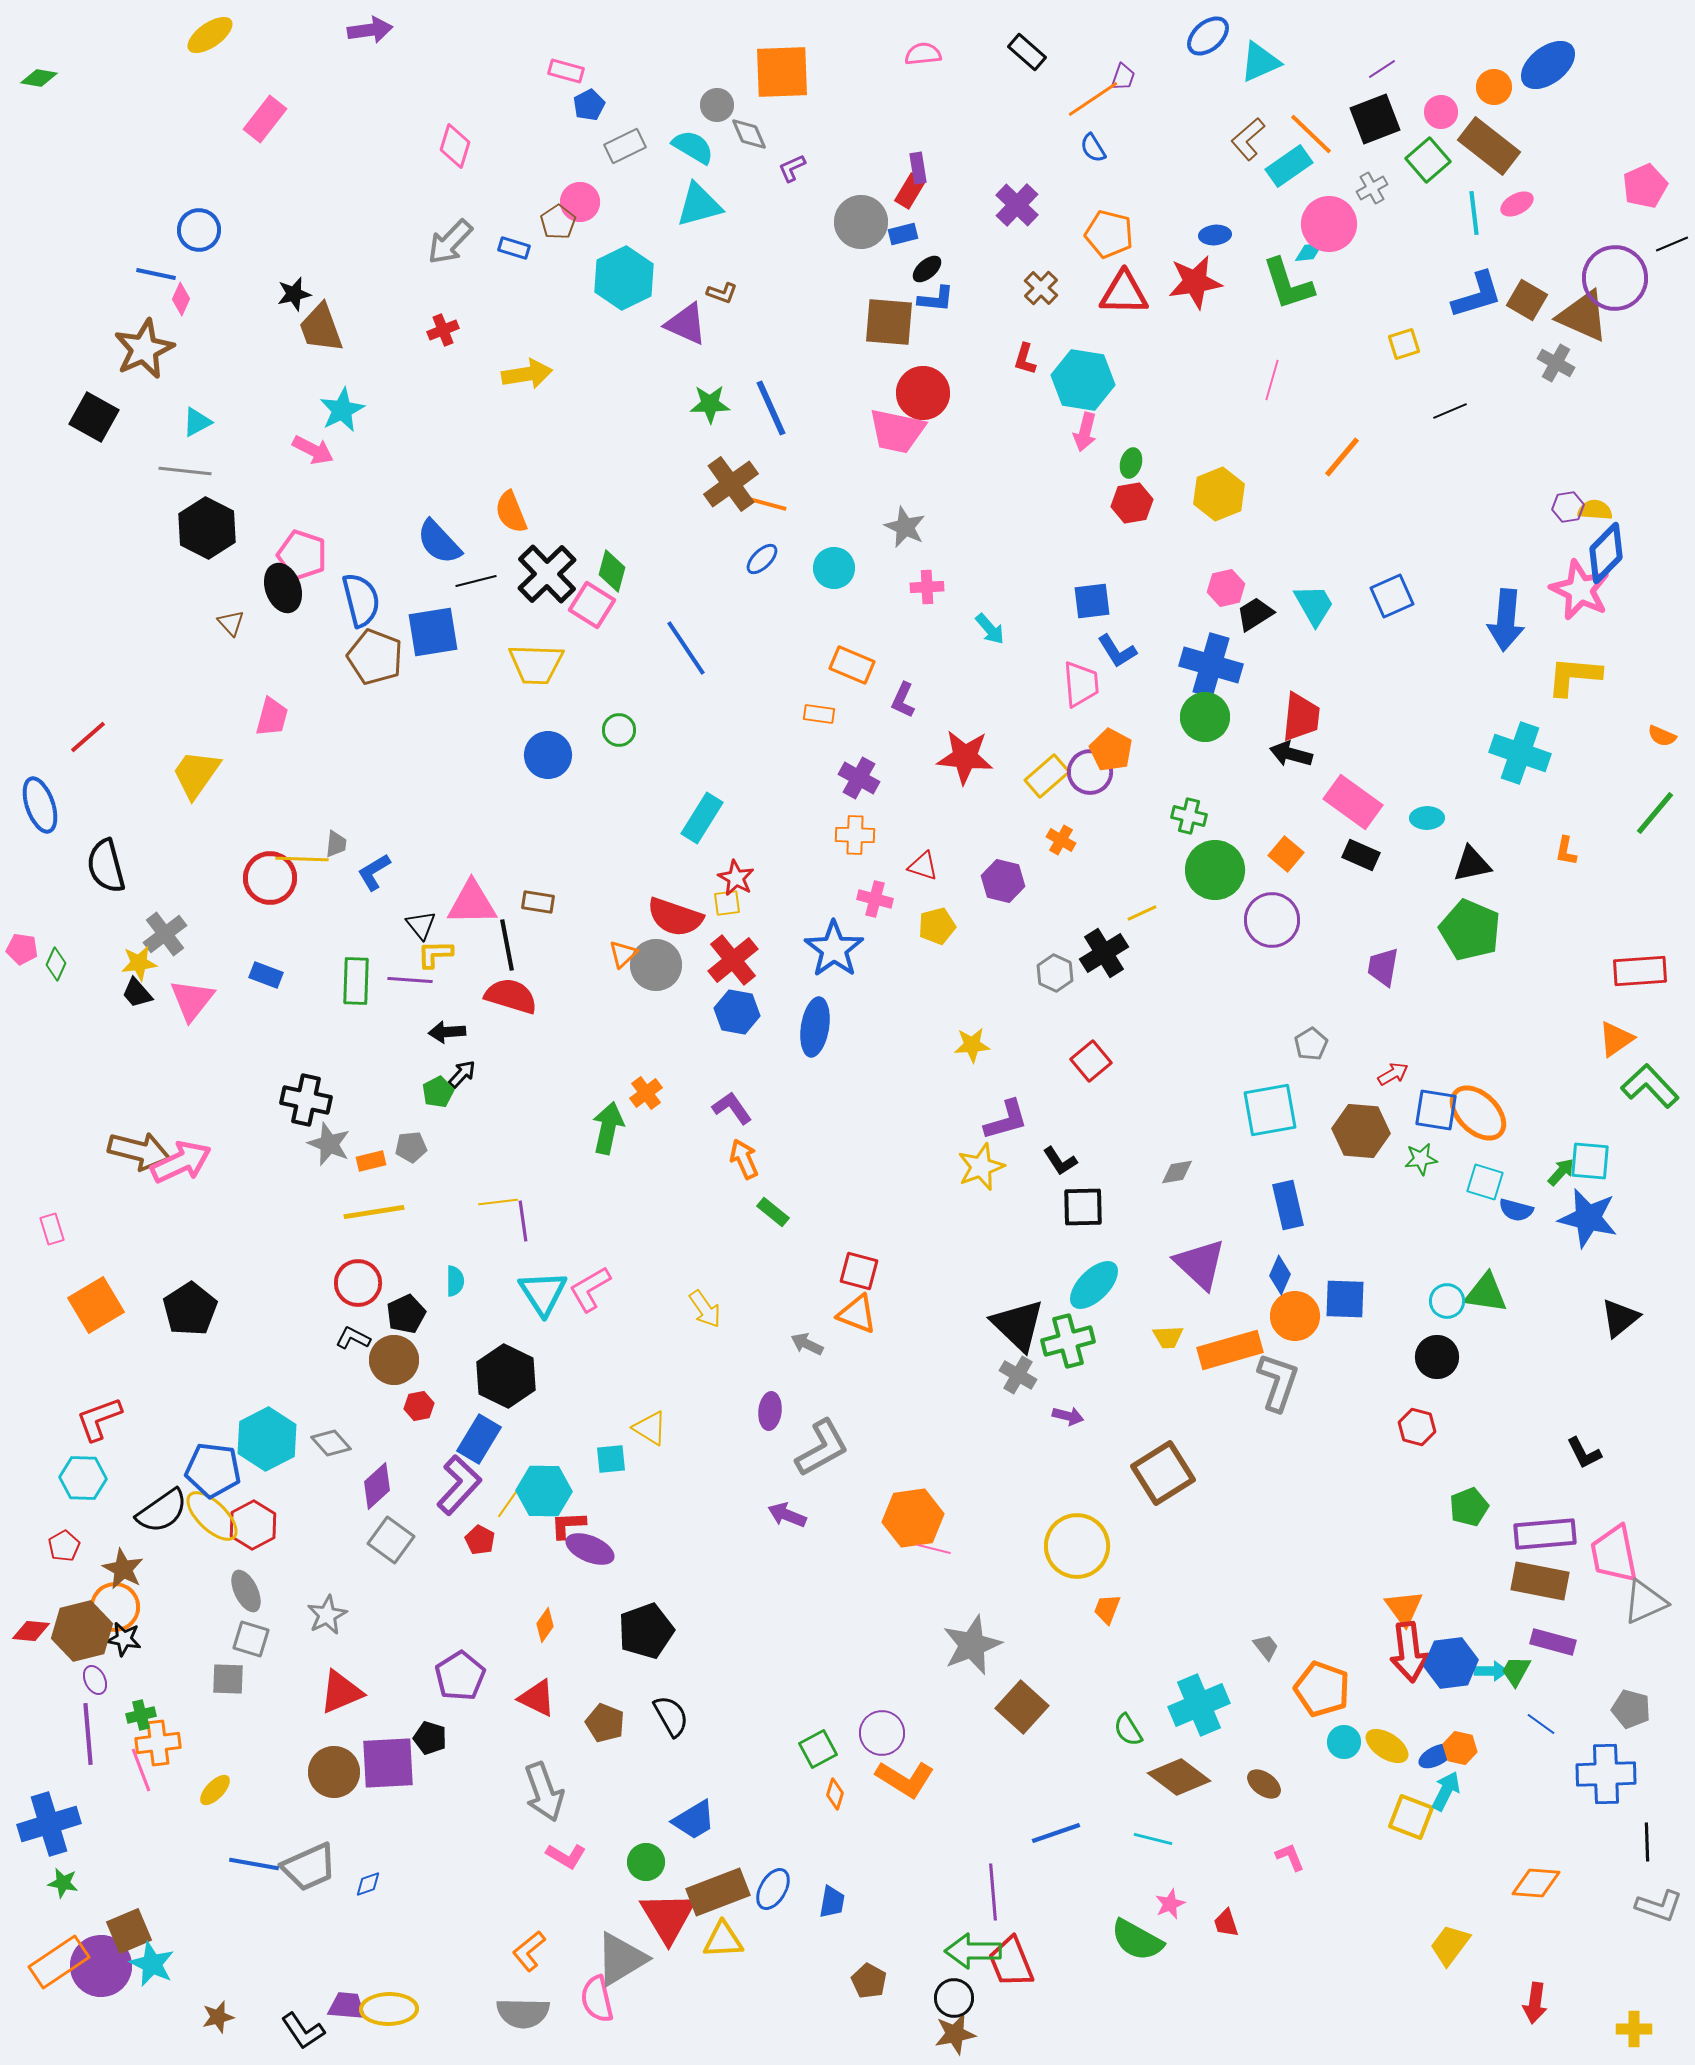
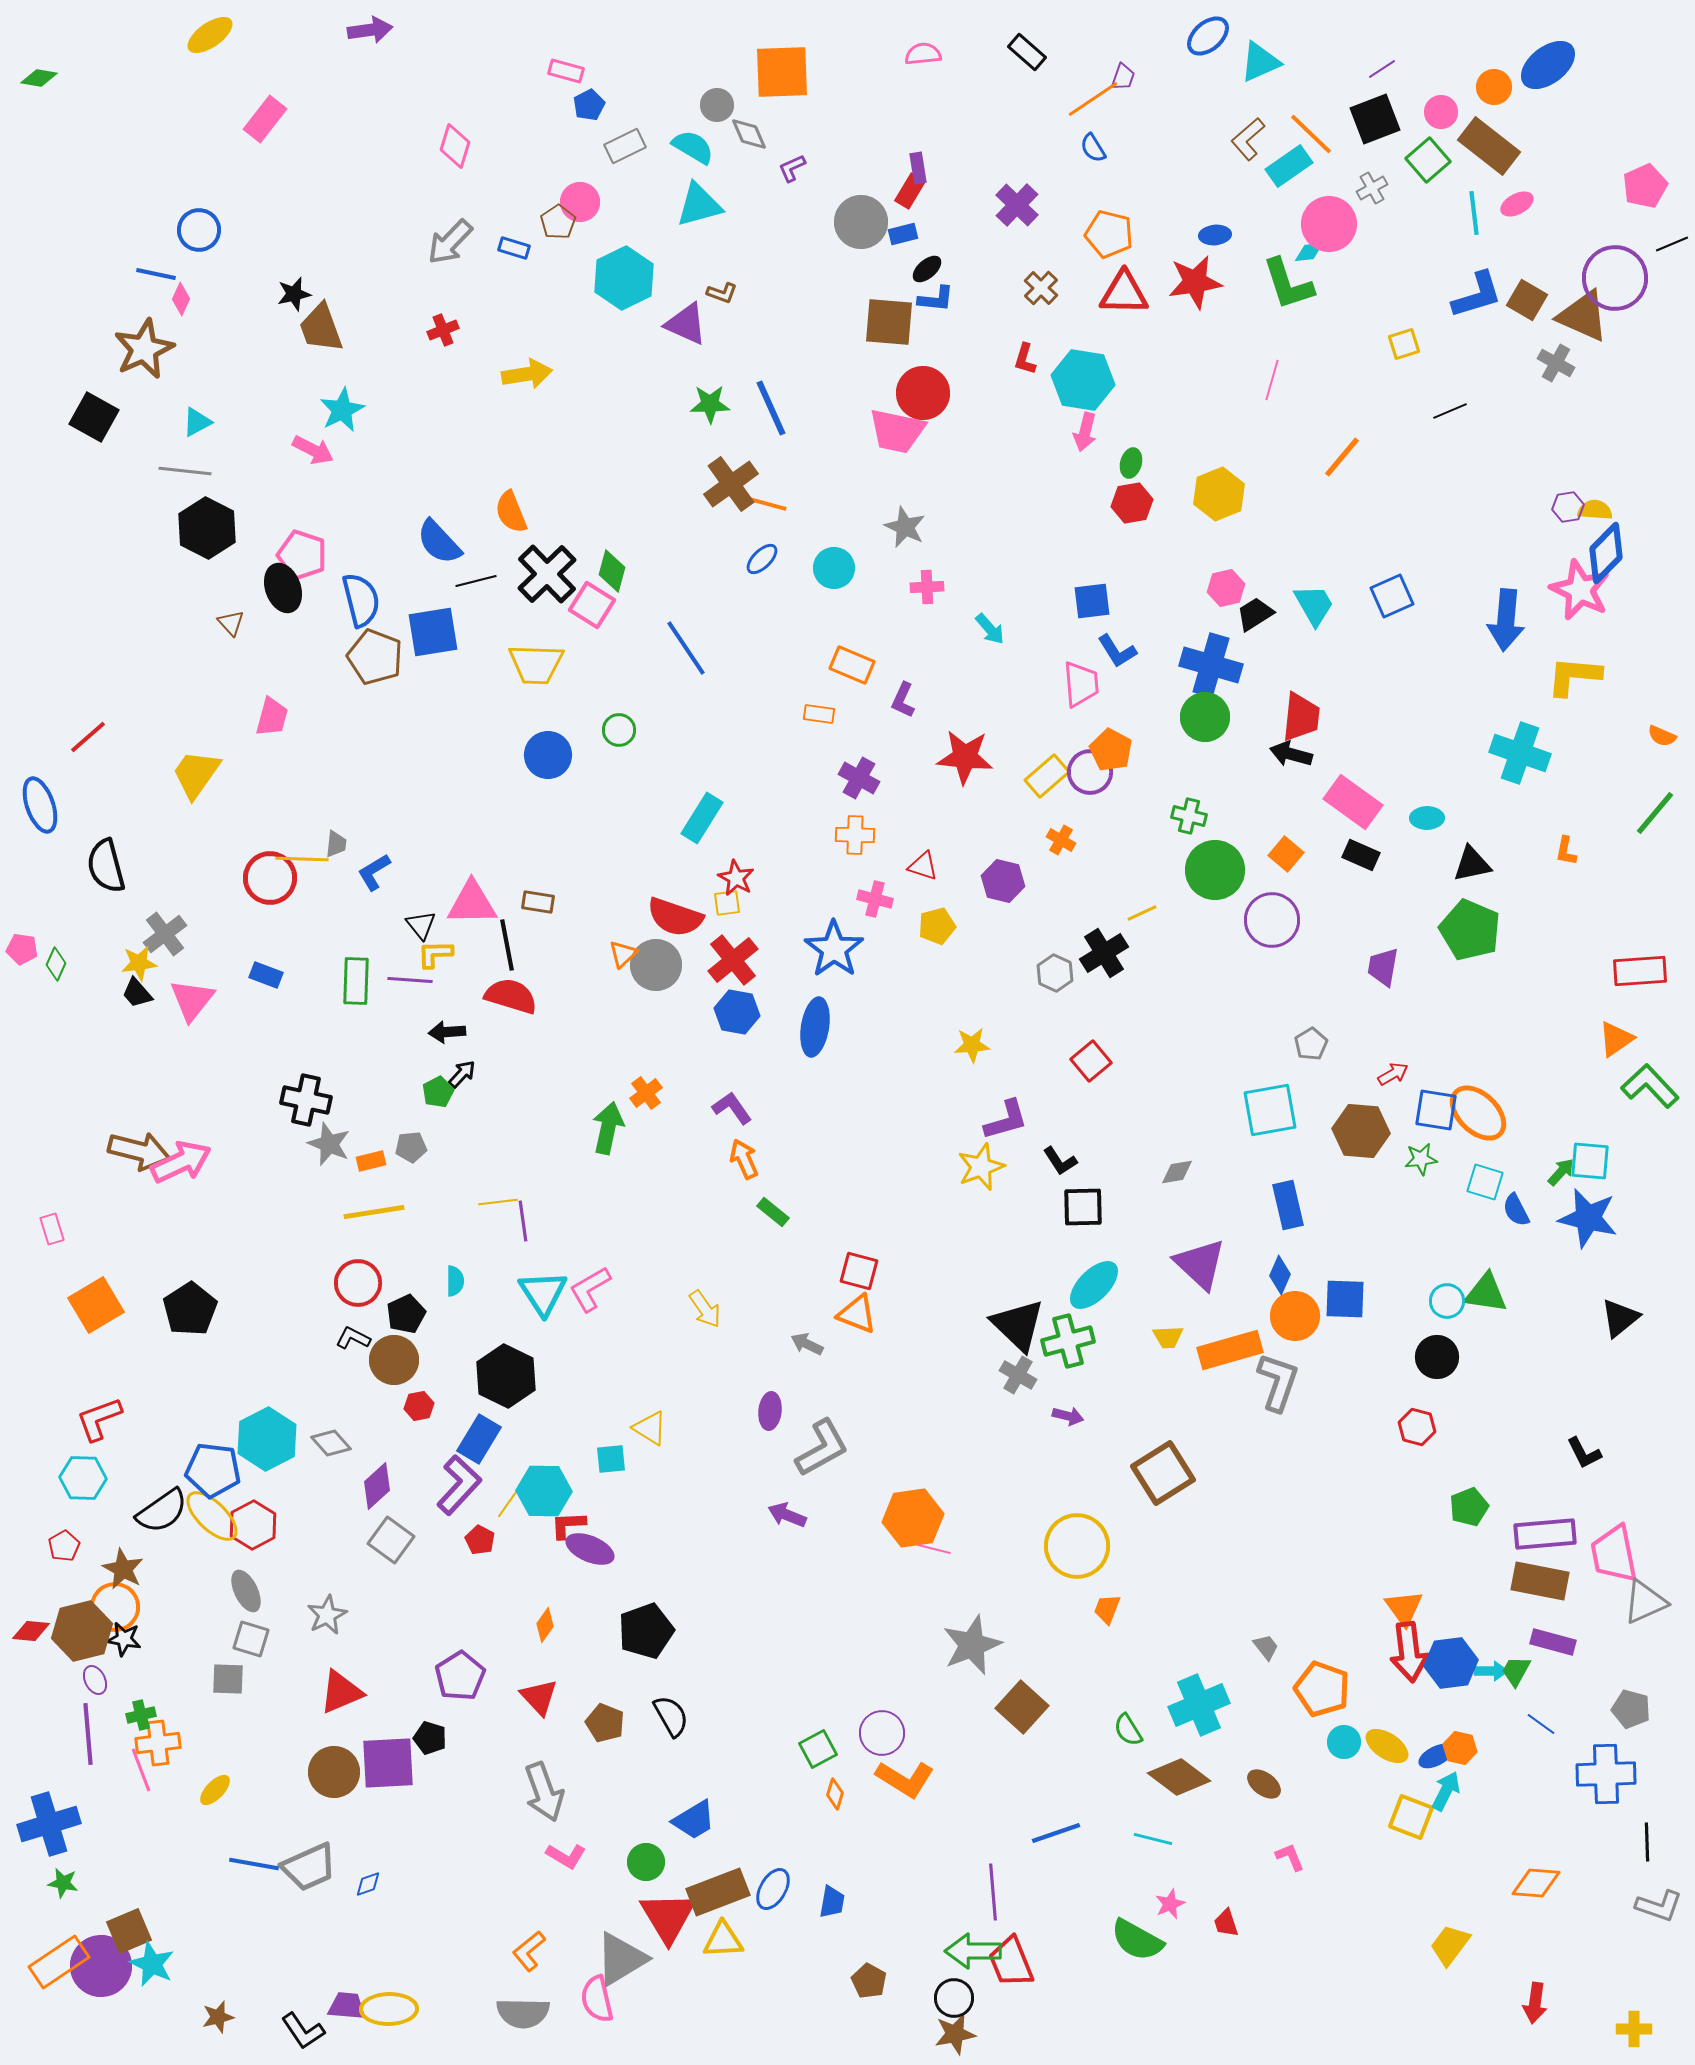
blue semicircle at (1516, 1210): rotated 48 degrees clockwise
red triangle at (537, 1698): moved 2 px right, 1 px up; rotated 21 degrees clockwise
